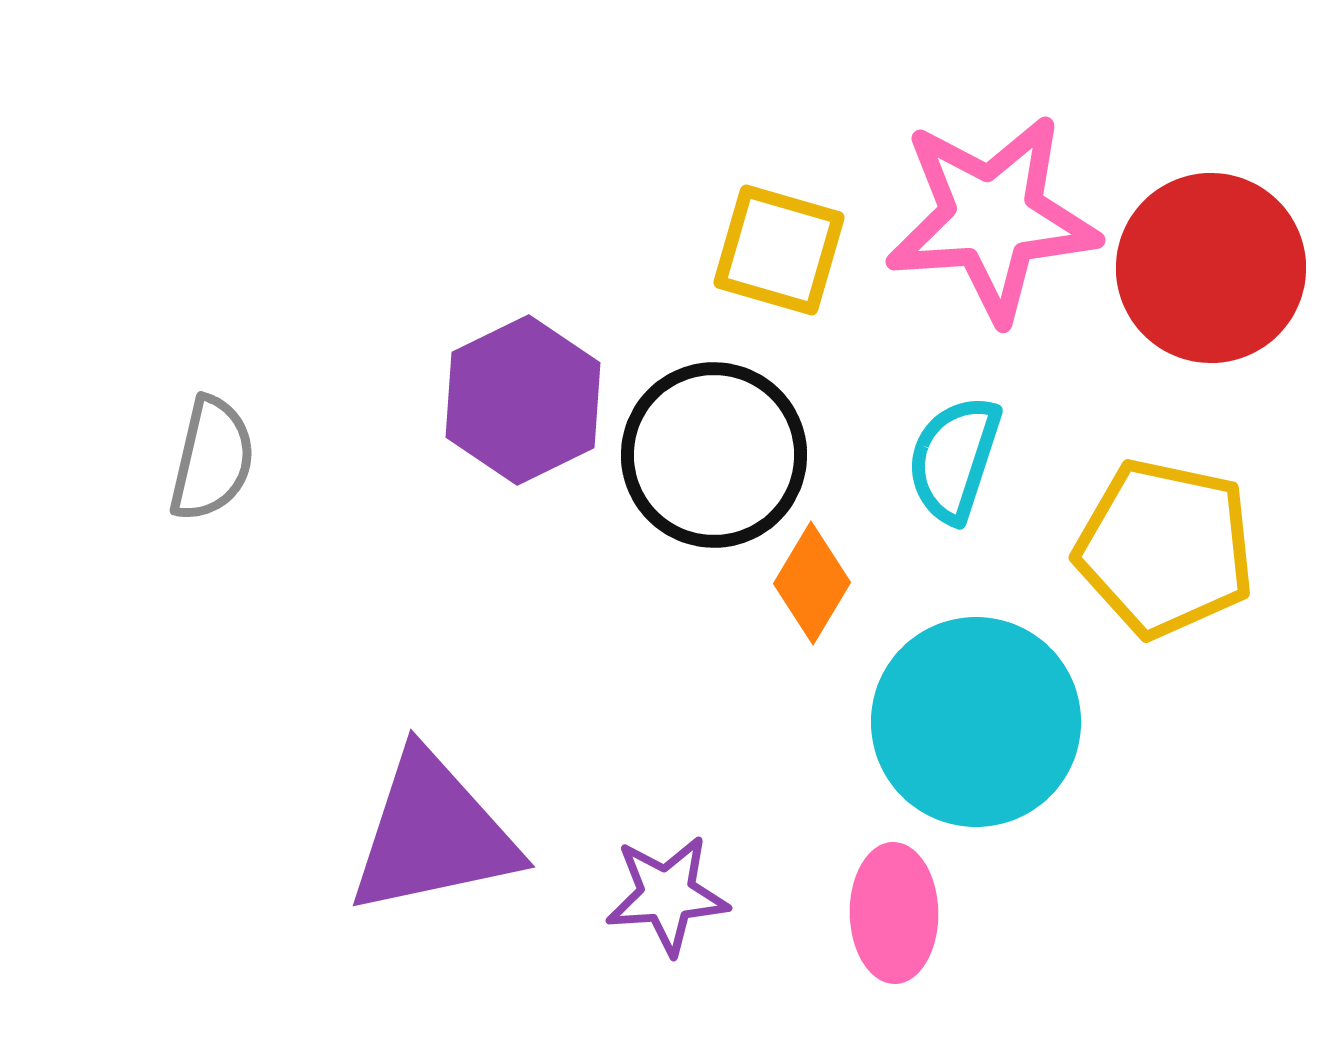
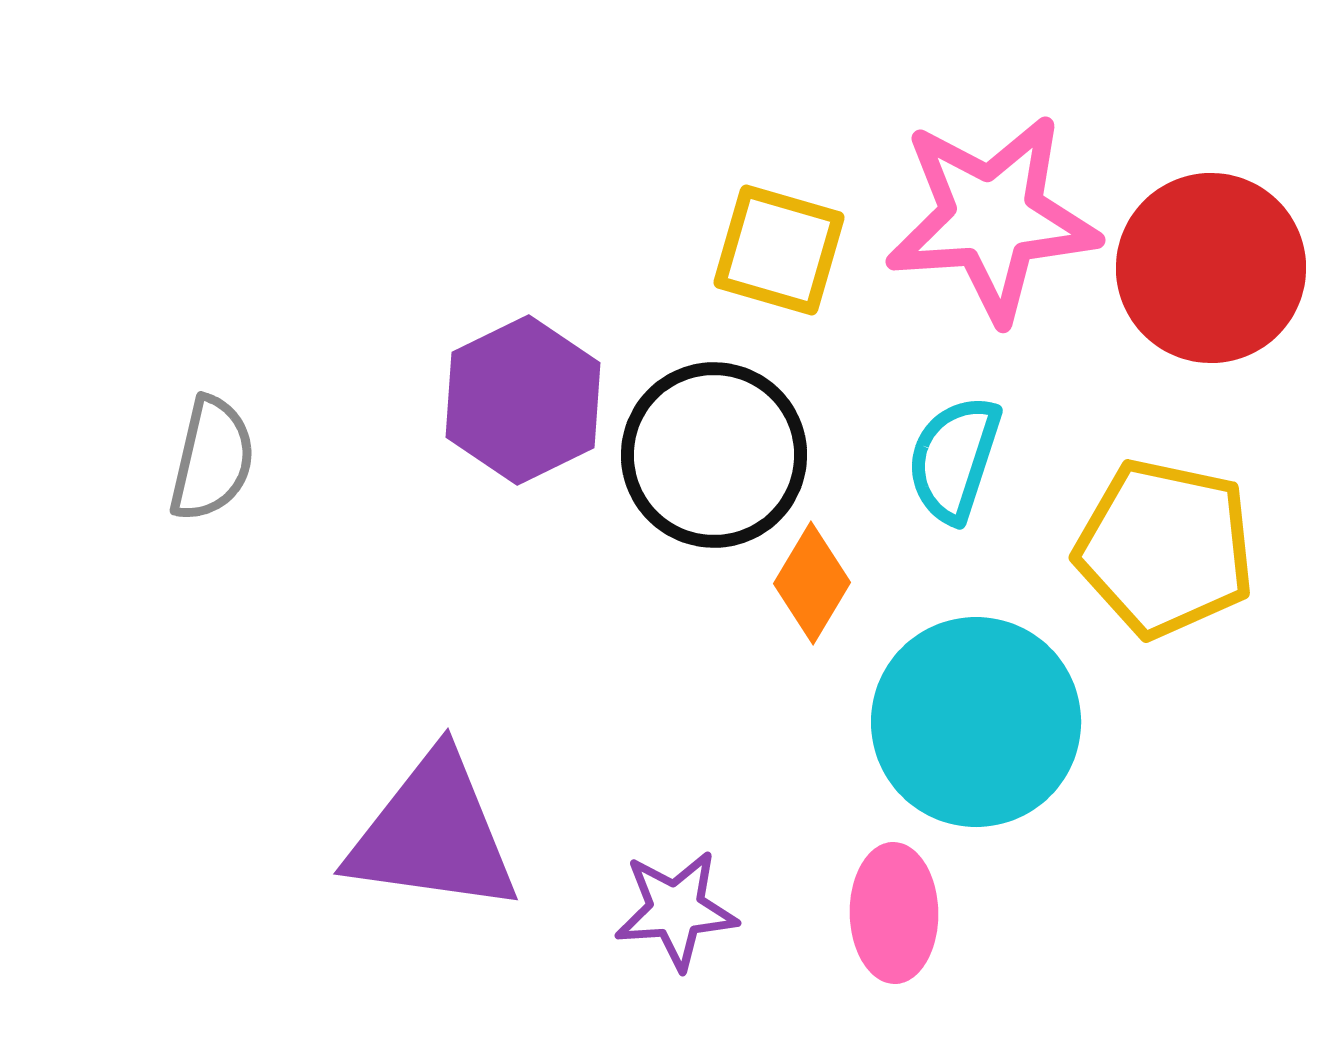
purple triangle: rotated 20 degrees clockwise
purple star: moved 9 px right, 15 px down
